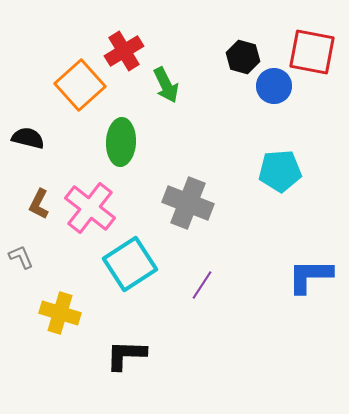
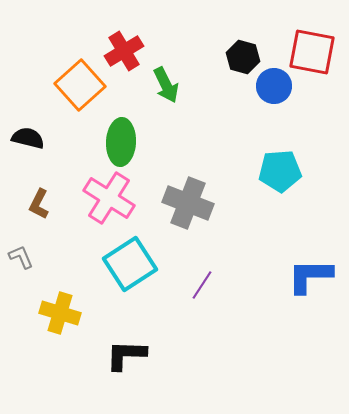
pink cross: moved 19 px right, 10 px up; rotated 6 degrees counterclockwise
